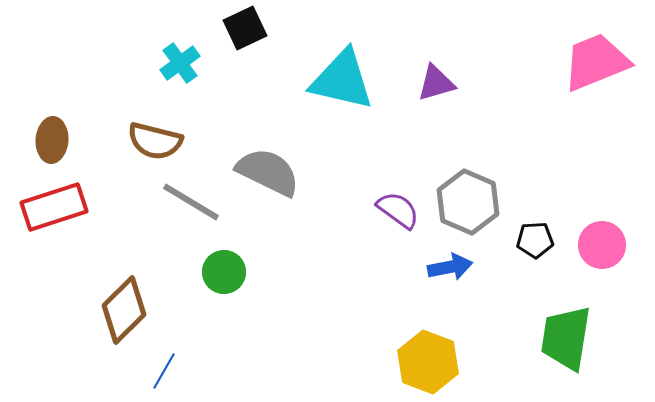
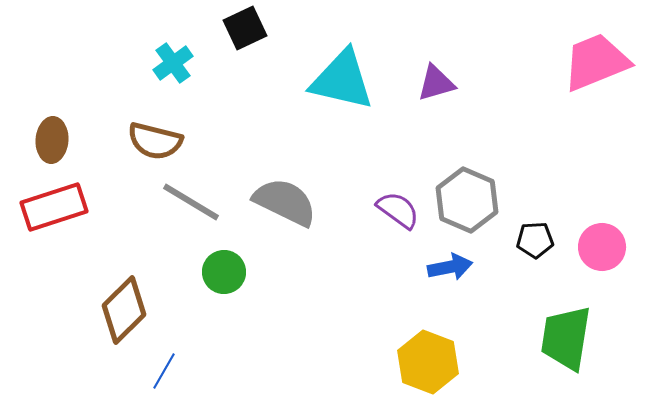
cyan cross: moved 7 px left
gray semicircle: moved 17 px right, 30 px down
gray hexagon: moved 1 px left, 2 px up
pink circle: moved 2 px down
